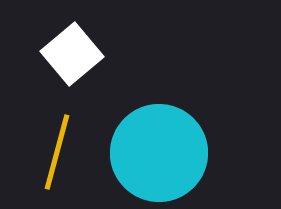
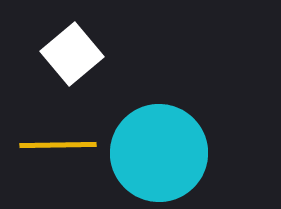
yellow line: moved 1 px right, 7 px up; rotated 74 degrees clockwise
